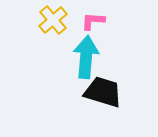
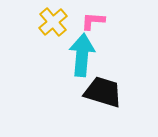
yellow cross: moved 2 px down
cyan arrow: moved 4 px left, 2 px up
